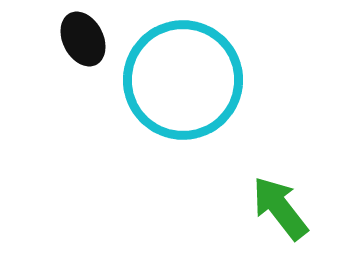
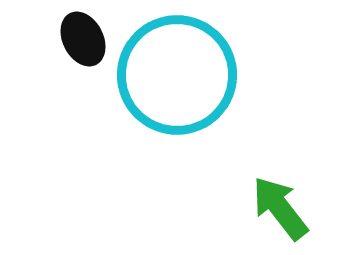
cyan circle: moved 6 px left, 5 px up
